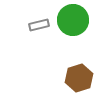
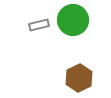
brown hexagon: rotated 8 degrees counterclockwise
